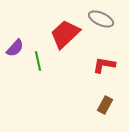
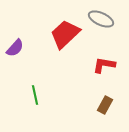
green line: moved 3 px left, 34 px down
